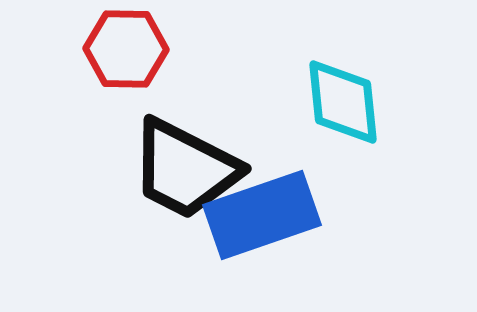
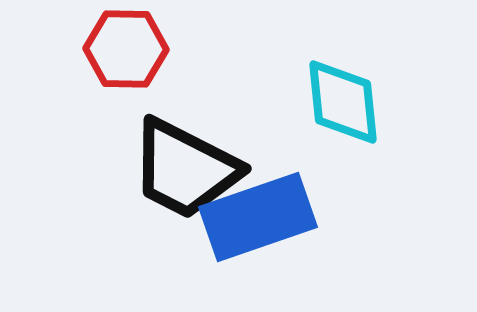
blue rectangle: moved 4 px left, 2 px down
